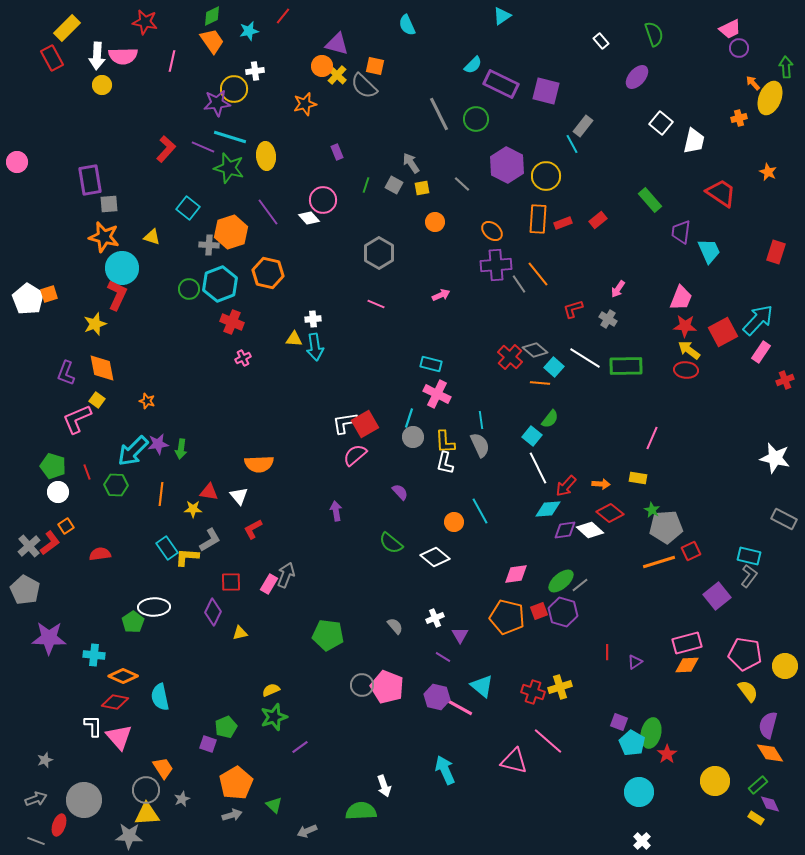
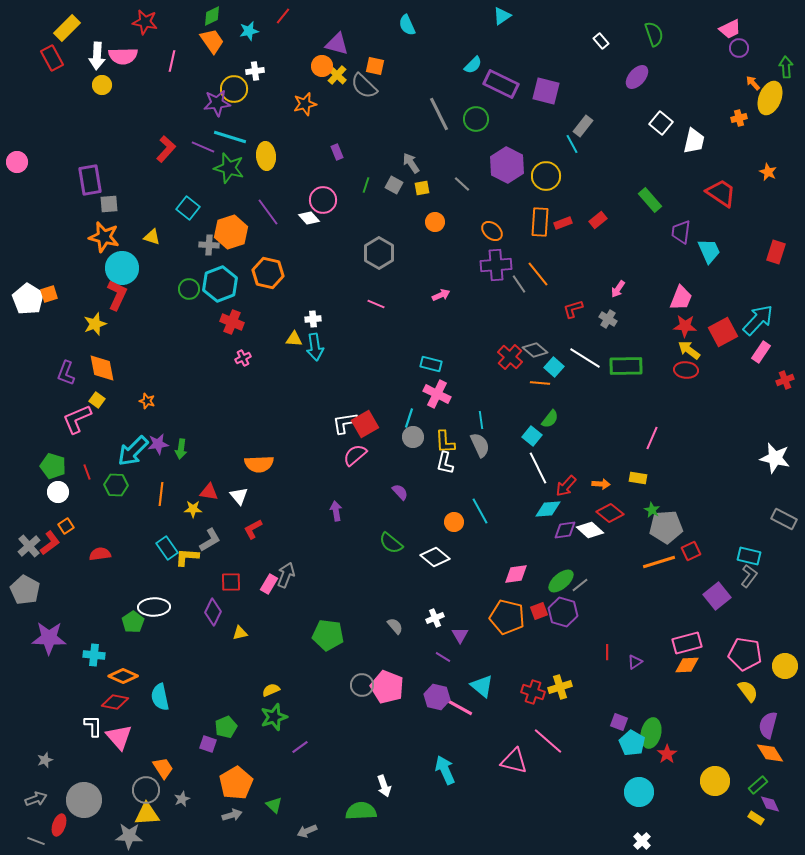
orange rectangle at (538, 219): moved 2 px right, 3 px down
